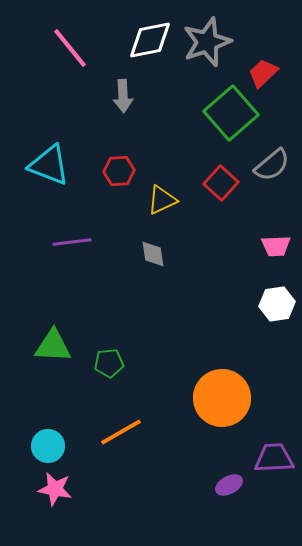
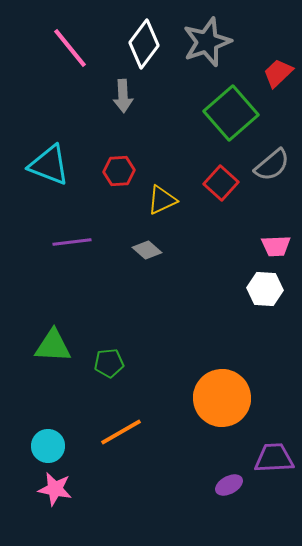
white diamond: moved 6 px left, 4 px down; rotated 42 degrees counterclockwise
red trapezoid: moved 15 px right
gray diamond: moved 6 px left, 4 px up; rotated 40 degrees counterclockwise
white hexagon: moved 12 px left, 15 px up; rotated 12 degrees clockwise
